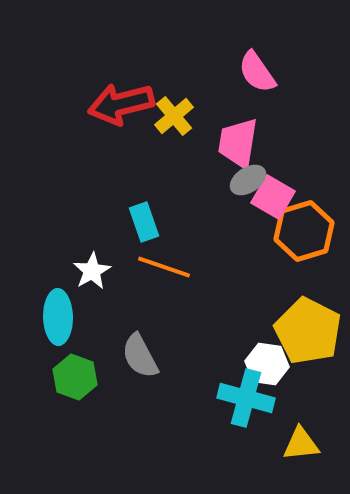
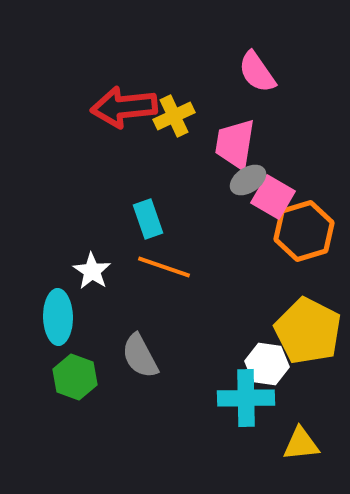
red arrow: moved 3 px right, 3 px down; rotated 8 degrees clockwise
yellow cross: rotated 15 degrees clockwise
pink trapezoid: moved 3 px left, 1 px down
cyan rectangle: moved 4 px right, 3 px up
white star: rotated 9 degrees counterclockwise
cyan cross: rotated 16 degrees counterclockwise
